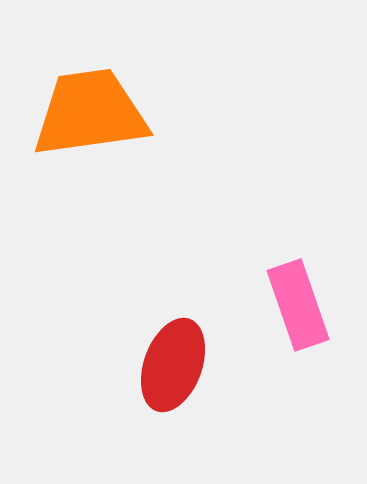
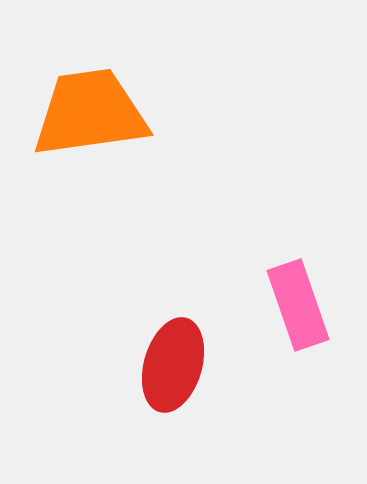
red ellipse: rotated 4 degrees counterclockwise
